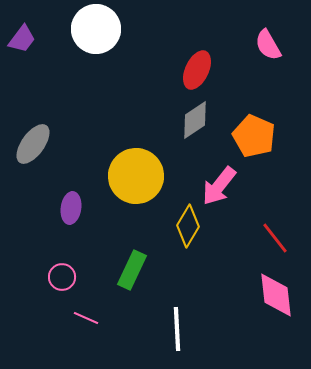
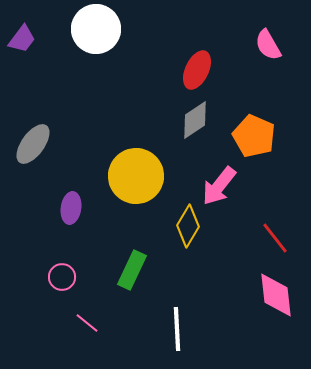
pink line: moved 1 px right, 5 px down; rotated 15 degrees clockwise
